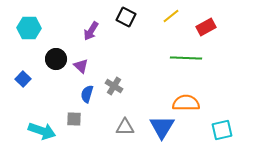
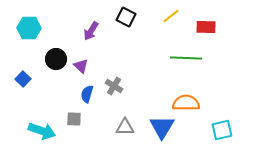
red rectangle: rotated 30 degrees clockwise
